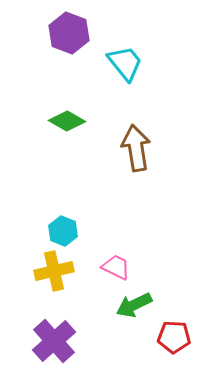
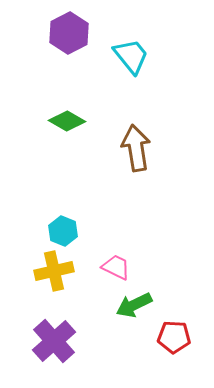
purple hexagon: rotated 12 degrees clockwise
cyan trapezoid: moved 6 px right, 7 px up
